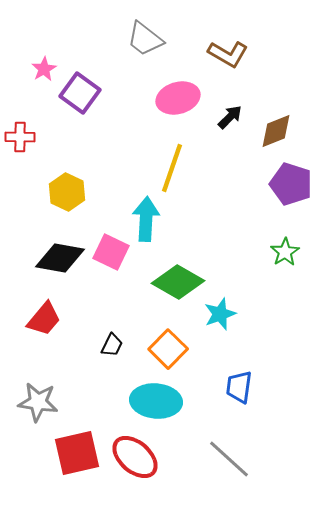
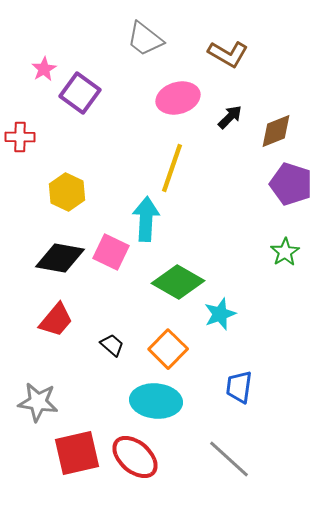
red trapezoid: moved 12 px right, 1 px down
black trapezoid: rotated 75 degrees counterclockwise
